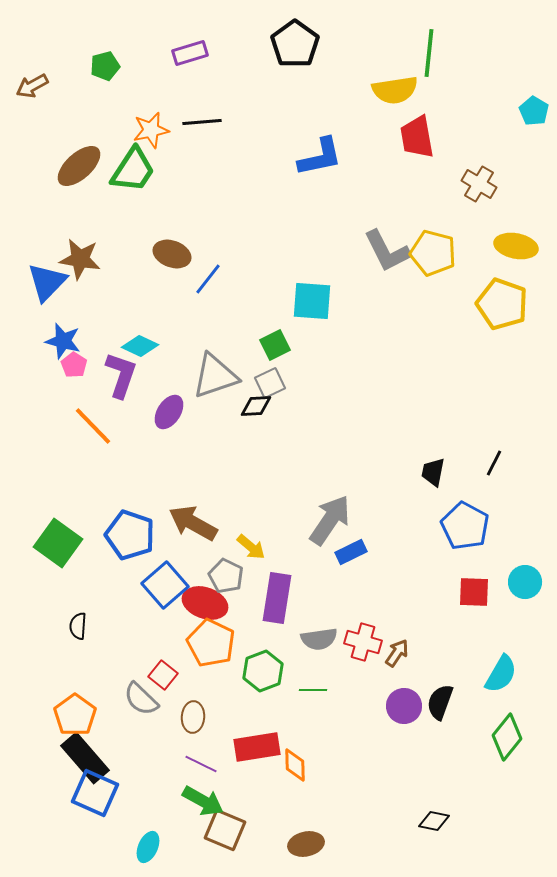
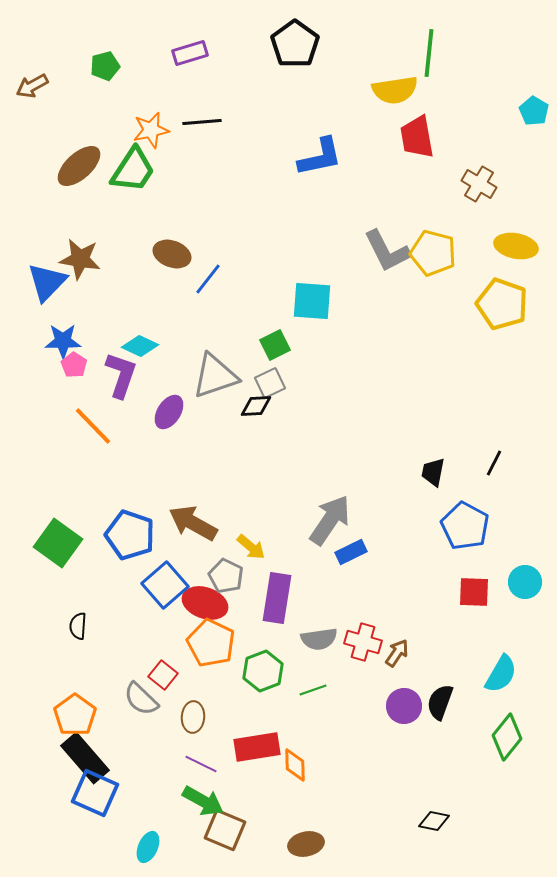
blue star at (63, 341): rotated 15 degrees counterclockwise
green line at (313, 690): rotated 20 degrees counterclockwise
